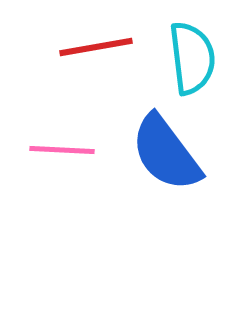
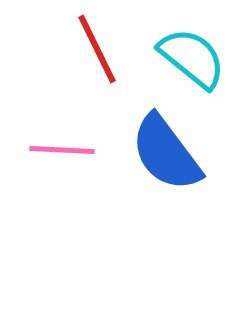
red line: moved 1 px right, 2 px down; rotated 74 degrees clockwise
cyan semicircle: rotated 44 degrees counterclockwise
